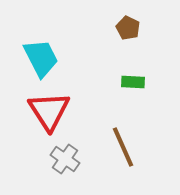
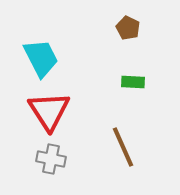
gray cross: moved 14 px left; rotated 24 degrees counterclockwise
